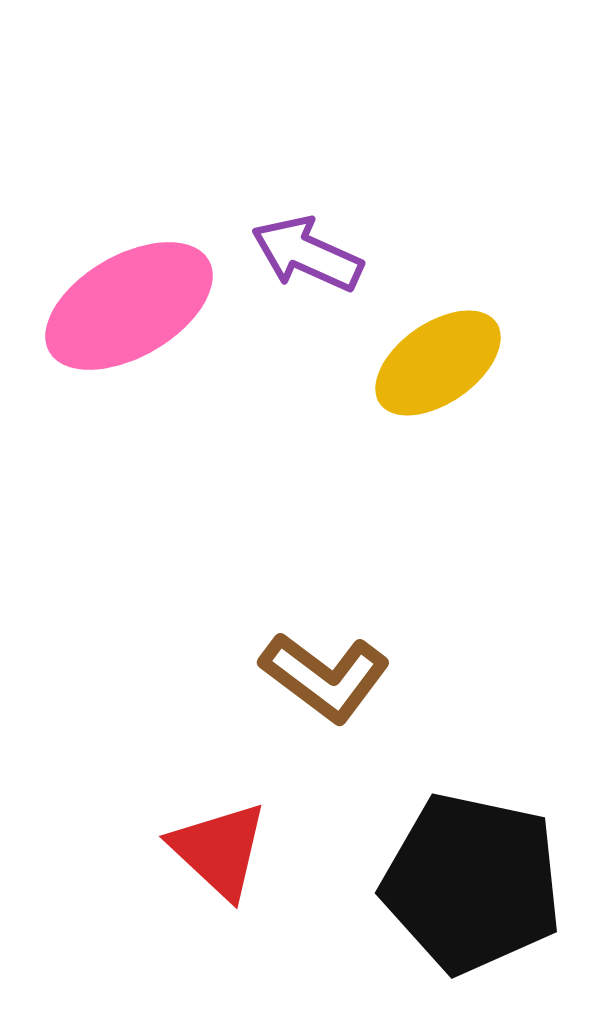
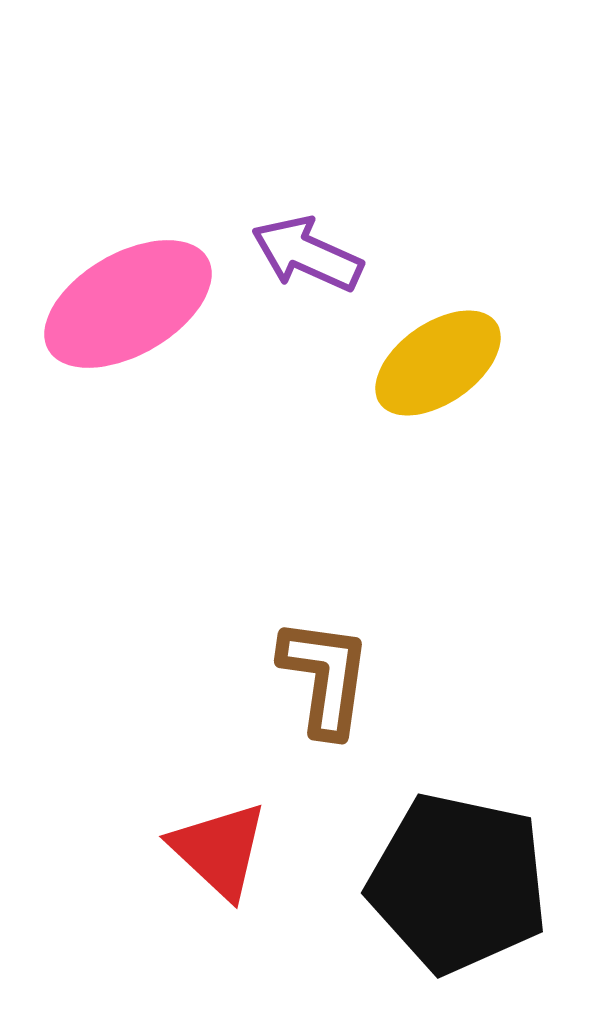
pink ellipse: moved 1 px left, 2 px up
brown L-shape: rotated 119 degrees counterclockwise
black pentagon: moved 14 px left
